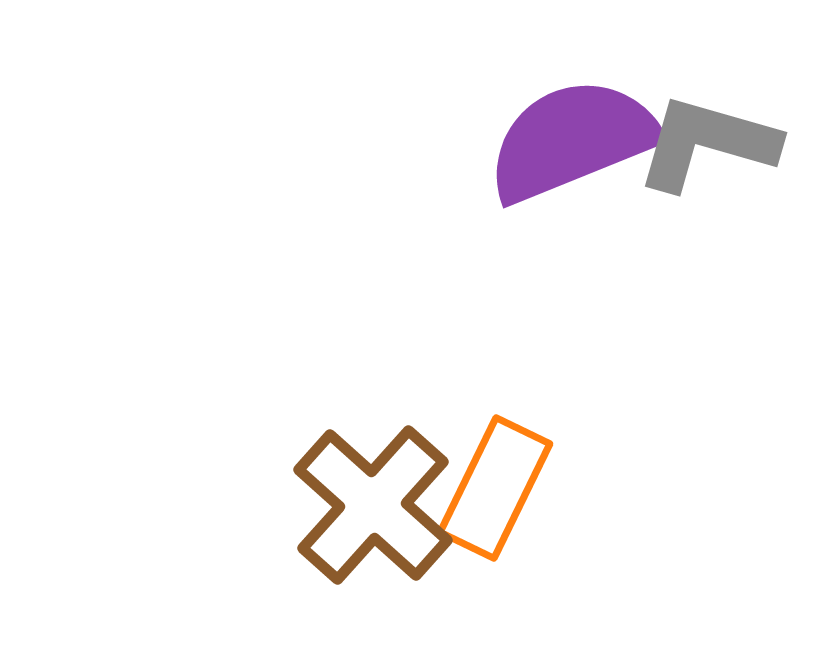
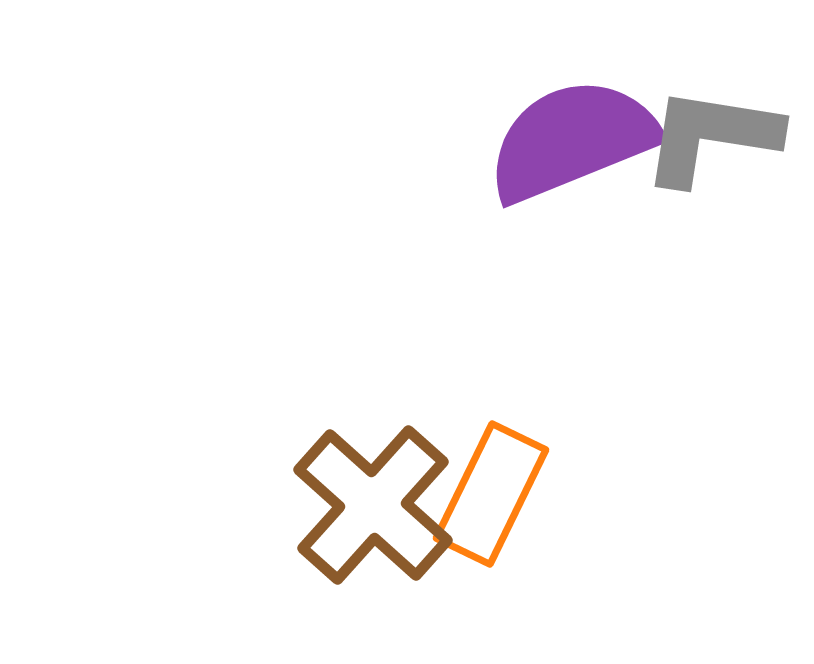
gray L-shape: moved 4 px right, 7 px up; rotated 7 degrees counterclockwise
orange rectangle: moved 4 px left, 6 px down
